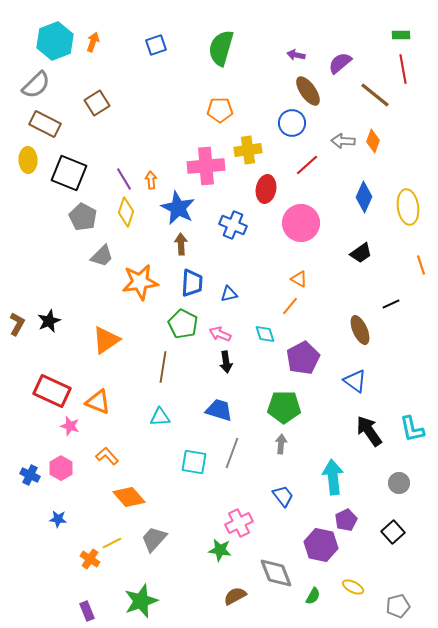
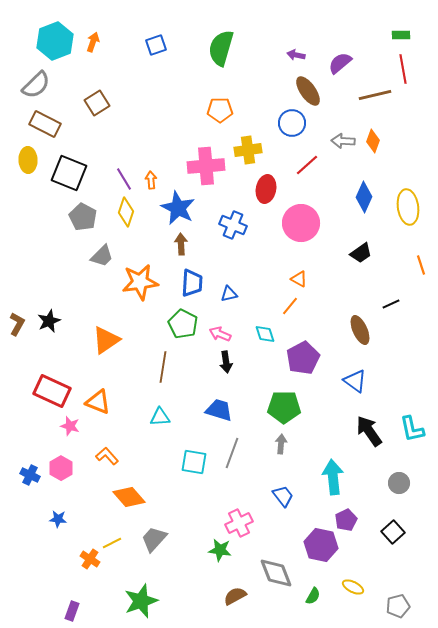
brown line at (375, 95): rotated 52 degrees counterclockwise
purple rectangle at (87, 611): moved 15 px left; rotated 42 degrees clockwise
